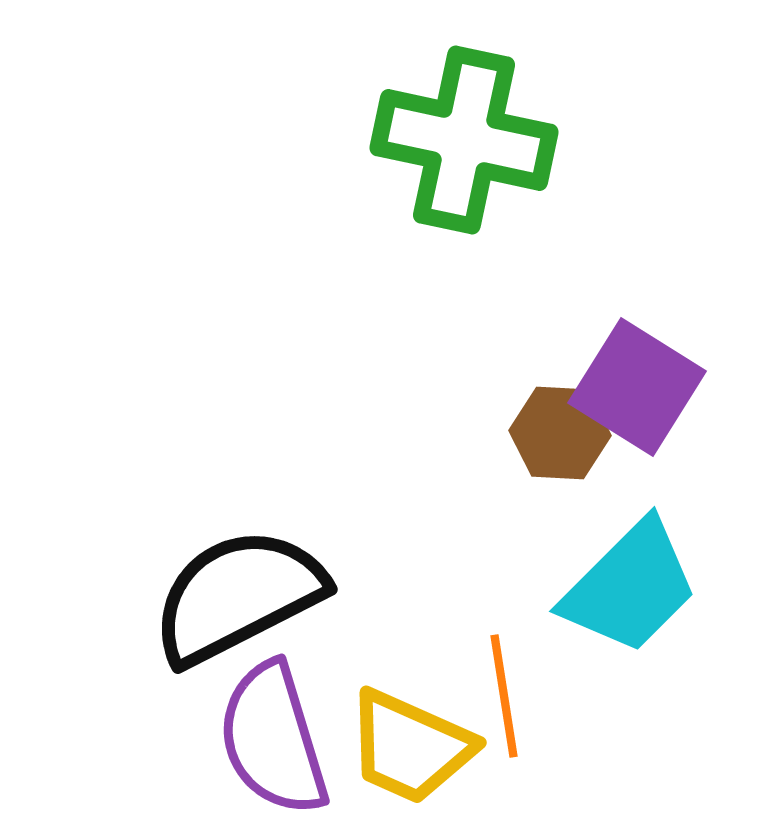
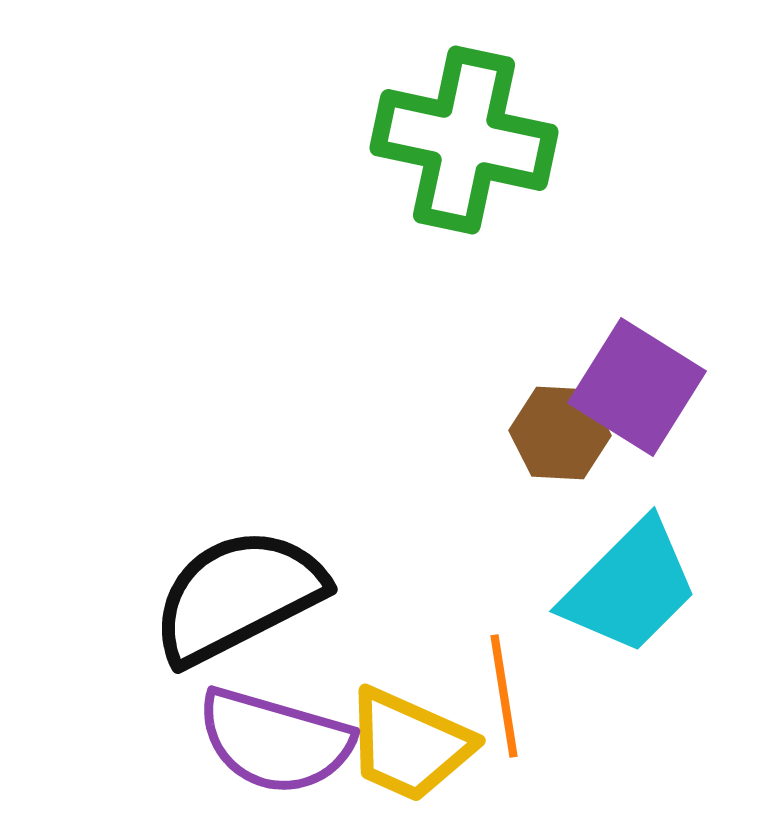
purple semicircle: moved 2 px right, 2 px down; rotated 57 degrees counterclockwise
yellow trapezoid: moved 1 px left, 2 px up
